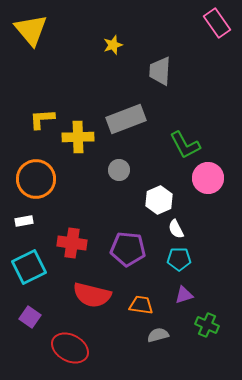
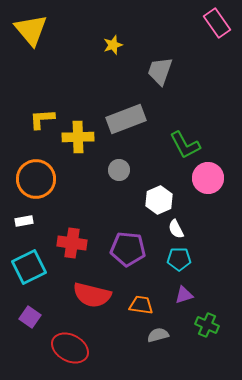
gray trapezoid: rotated 16 degrees clockwise
